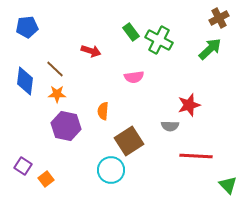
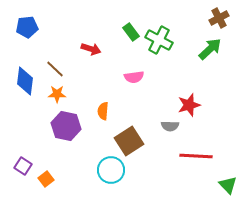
red arrow: moved 2 px up
